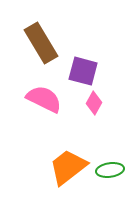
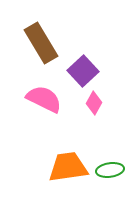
purple square: rotated 32 degrees clockwise
orange trapezoid: rotated 30 degrees clockwise
